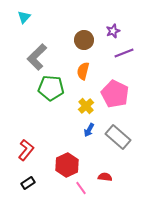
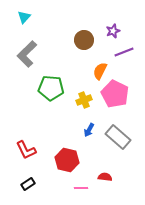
purple line: moved 1 px up
gray L-shape: moved 10 px left, 3 px up
orange semicircle: moved 17 px right; rotated 12 degrees clockwise
yellow cross: moved 2 px left, 6 px up; rotated 21 degrees clockwise
red L-shape: rotated 115 degrees clockwise
red hexagon: moved 5 px up; rotated 20 degrees counterclockwise
black rectangle: moved 1 px down
pink line: rotated 56 degrees counterclockwise
